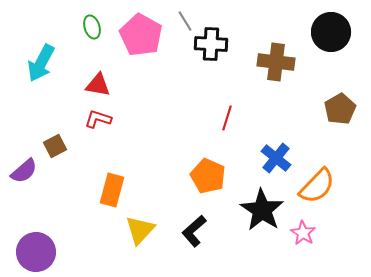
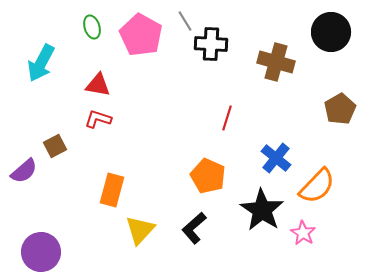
brown cross: rotated 9 degrees clockwise
black L-shape: moved 3 px up
purple circle: moved 5 px right
